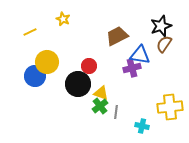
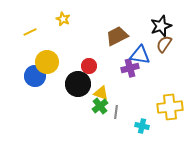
purple cross: moved 2 px left
